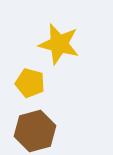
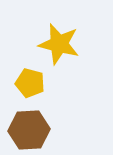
brown hexagon: moved 6 px left, 1 px up; rotated 12 degrees clockwise
